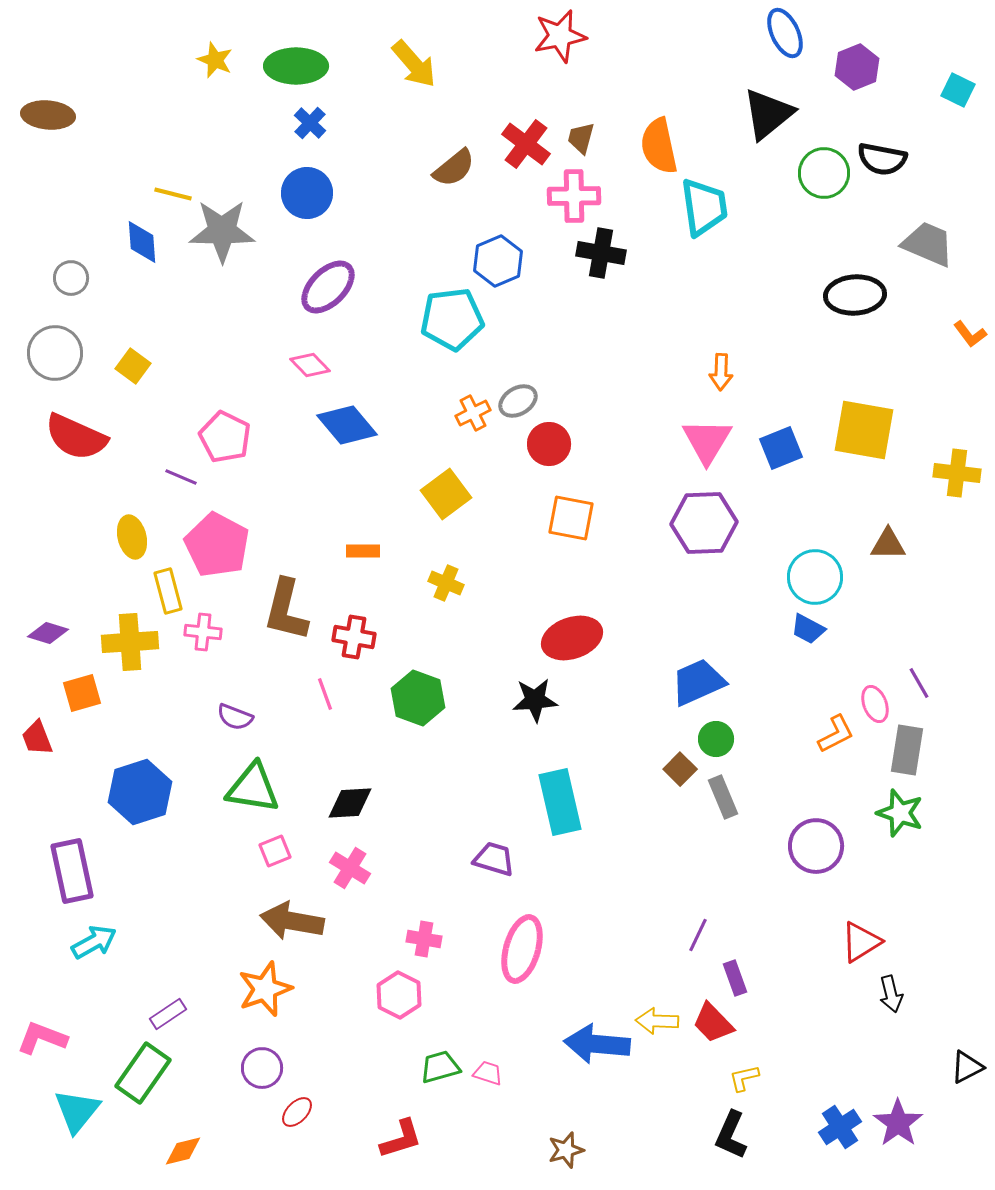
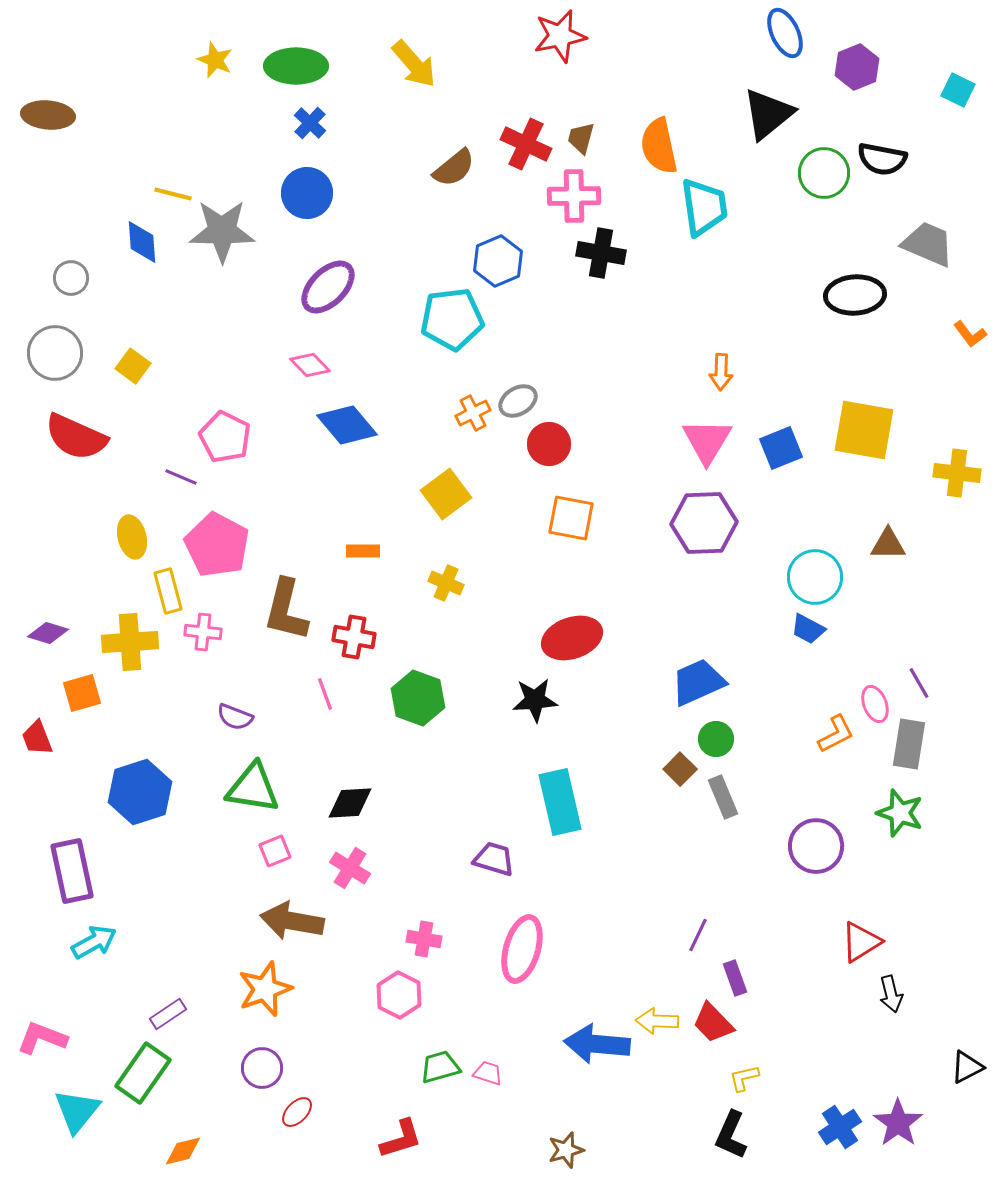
red cross at (526, 144): rotated 12 degrees counterclockwise
gray rectangle at (907, 750): moved 2 px right, 6 px up
